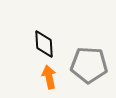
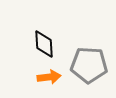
orange arrow: rotated 95 degrees clockwise
